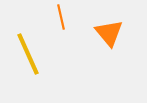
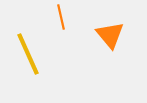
orange triangle: moved 1 px right, 2 px down
